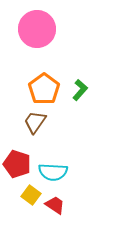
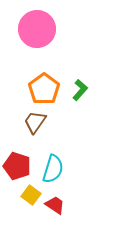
red pentagon: moved 2 px down
cyan semicircle: moved 3 px up; rotated 76 degrees counterclockwise
